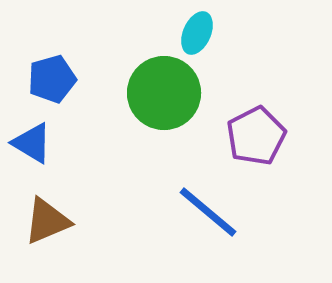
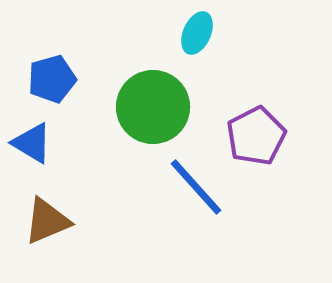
green circle: moved 11 px left, 14 px down
blue line: moved 12 px left, 25 px up; rotated 8 degrees clockwise
